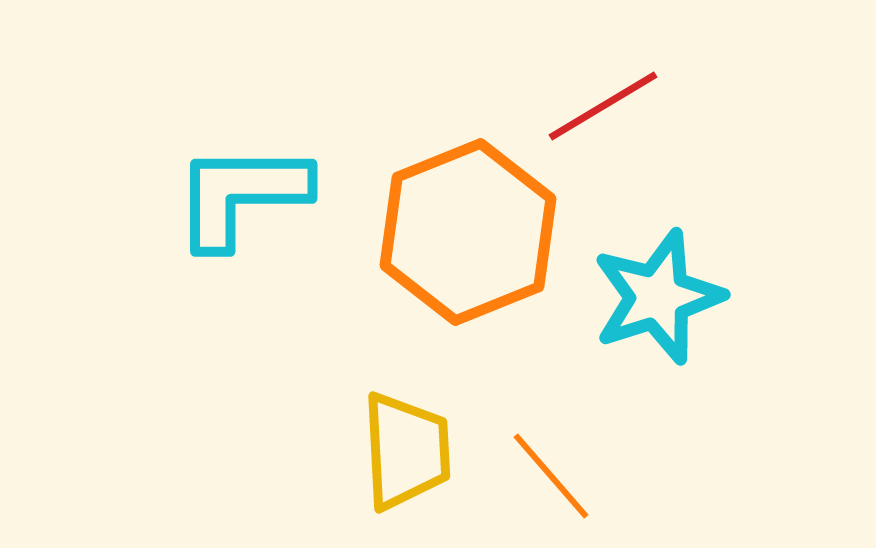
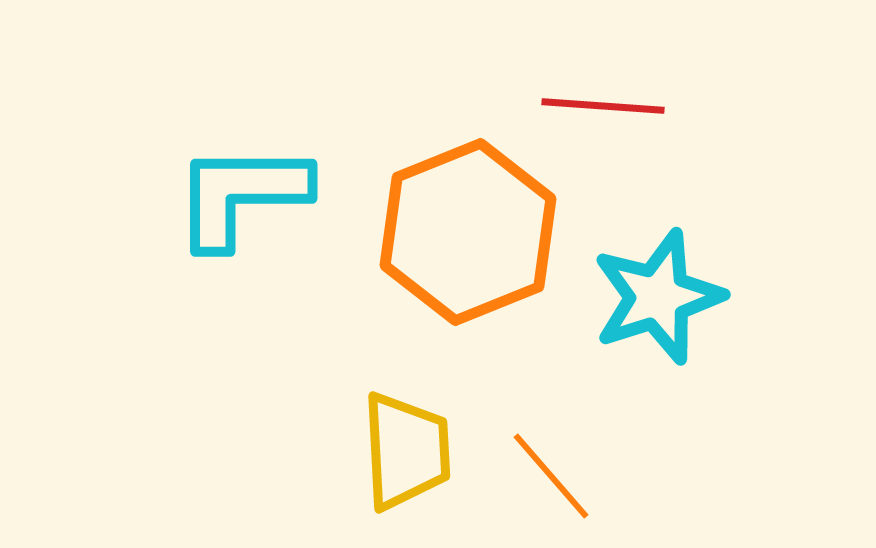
red line: rotated 35 degrees clockwise
